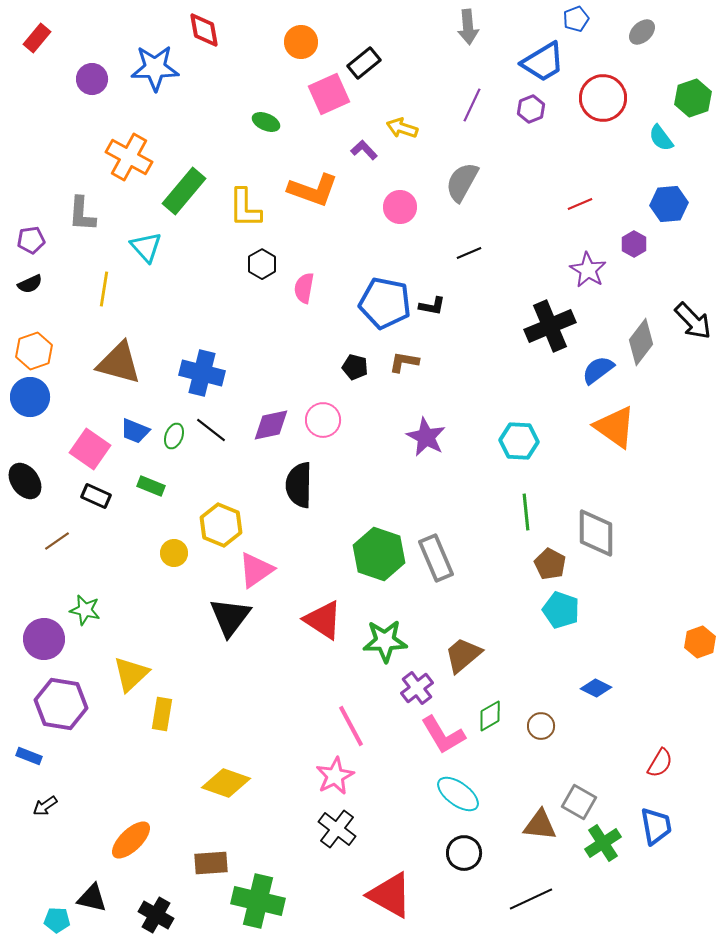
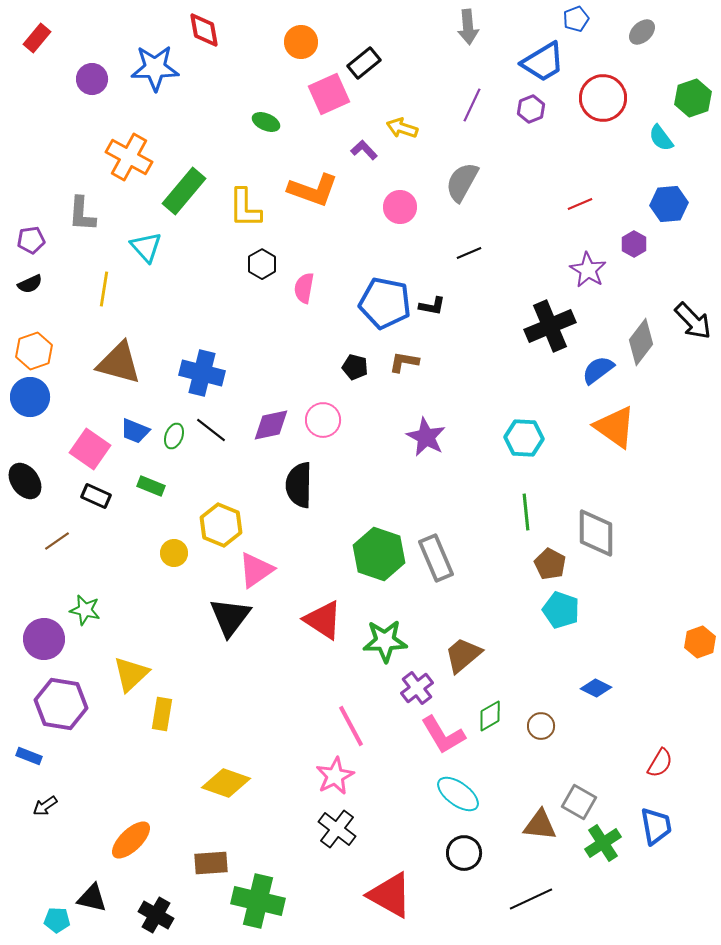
cyan hexagon at (519, 441): moved 5 px right, 3 px up
